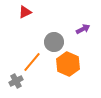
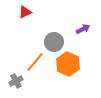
orange line: moved 3 px right
